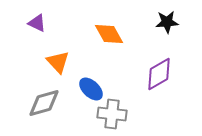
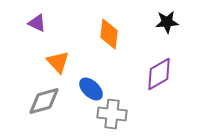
orange diamond: rotated 36 degrees clockwise
gray diamond: moved 2 px up
